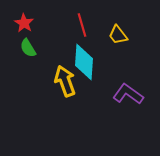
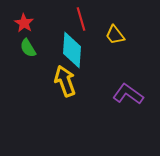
red line: moved 1 px left, 6 px up
yellow trapezoid: moved 3 px left
cyan diamond: moved 12 px left, 12 px up
